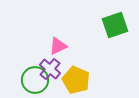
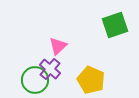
pink triangle: rotated 18 degrees counterclockwise
yellow pentagon: moved 15 px right
